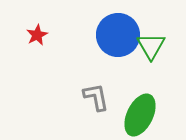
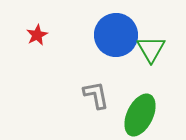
blue circle: moved 2 px left
green triangle: moved 3 px down
gray L-shape: moved 2 px up
